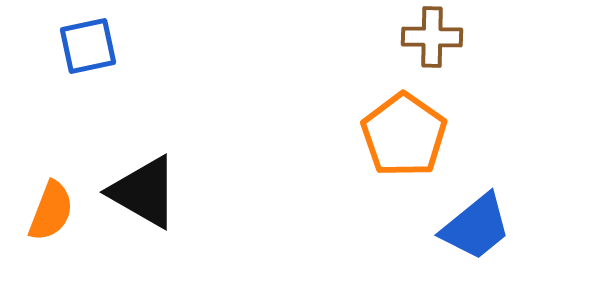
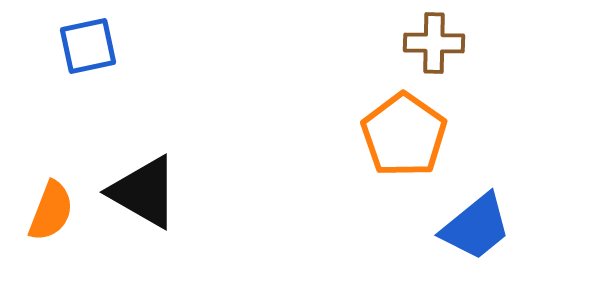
brown cross: moved 2 px right, 6 px down
